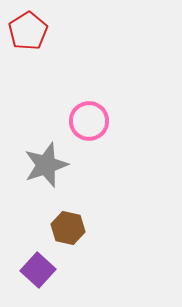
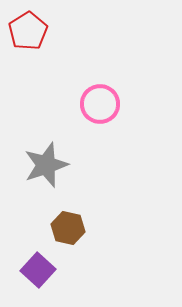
pink circle: moved 11 px right, 17 px up
